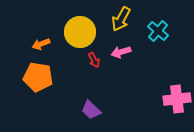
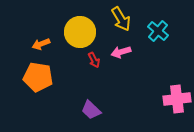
yellow arrow: rotated 60 degrees counterclockwise
